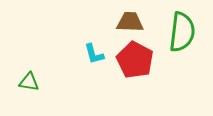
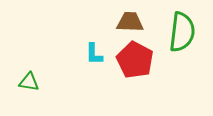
cyan L-shape: rotated 15 degrees clockwise
